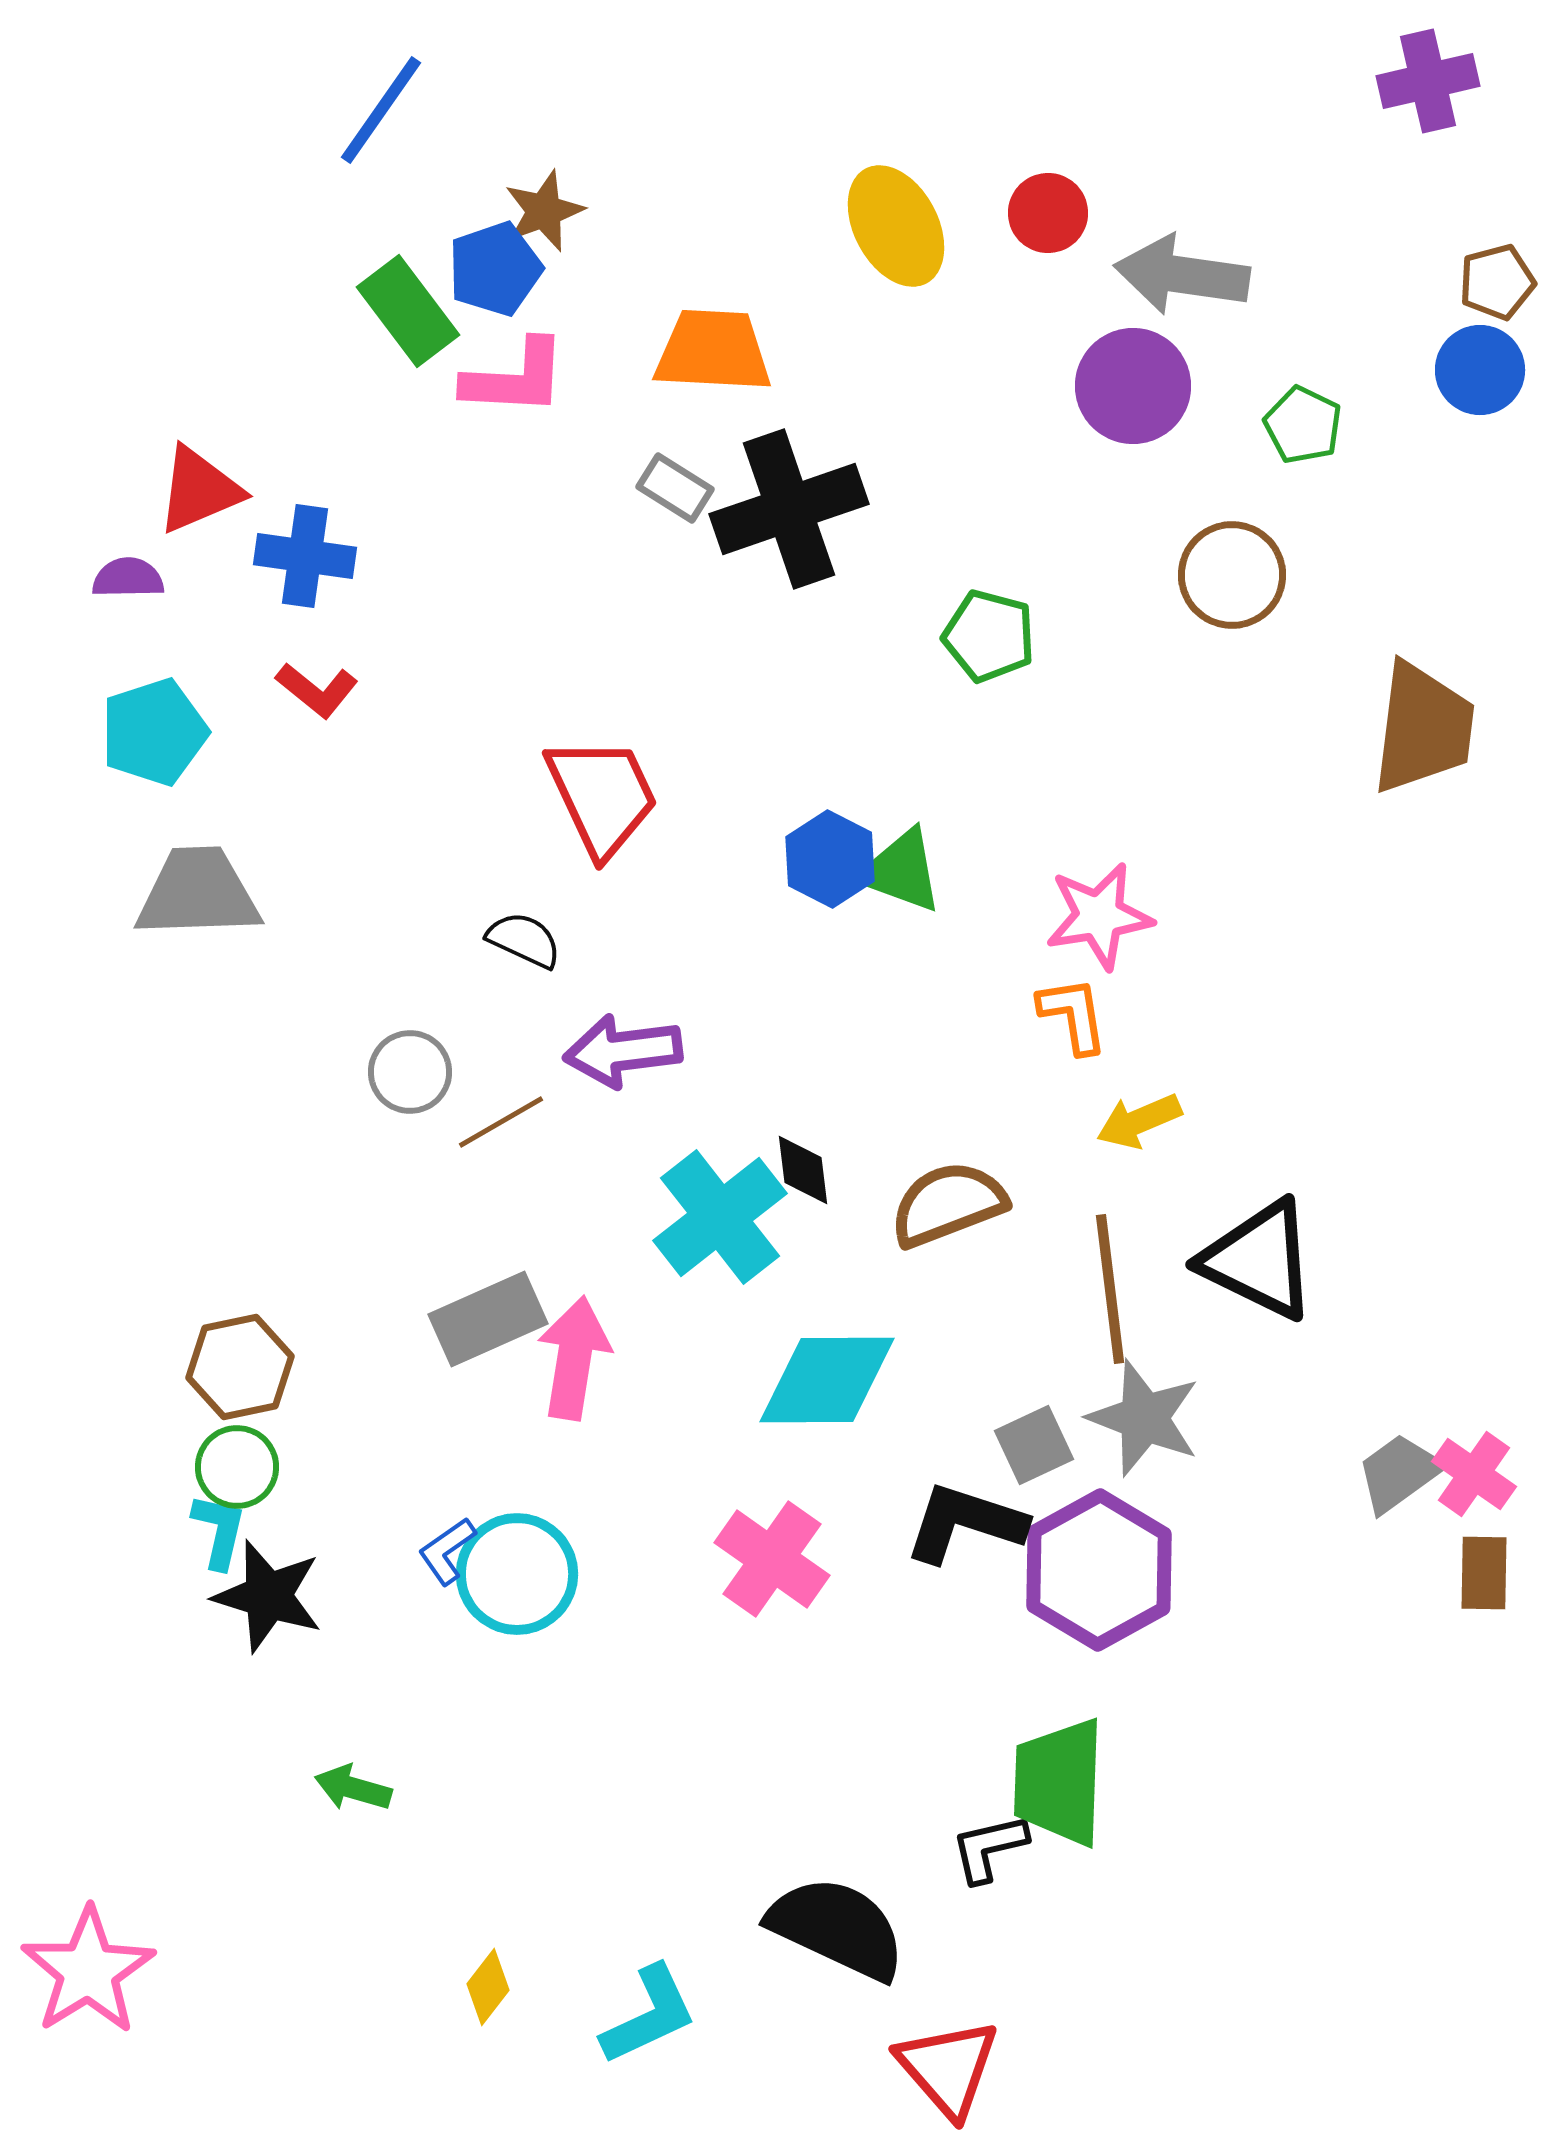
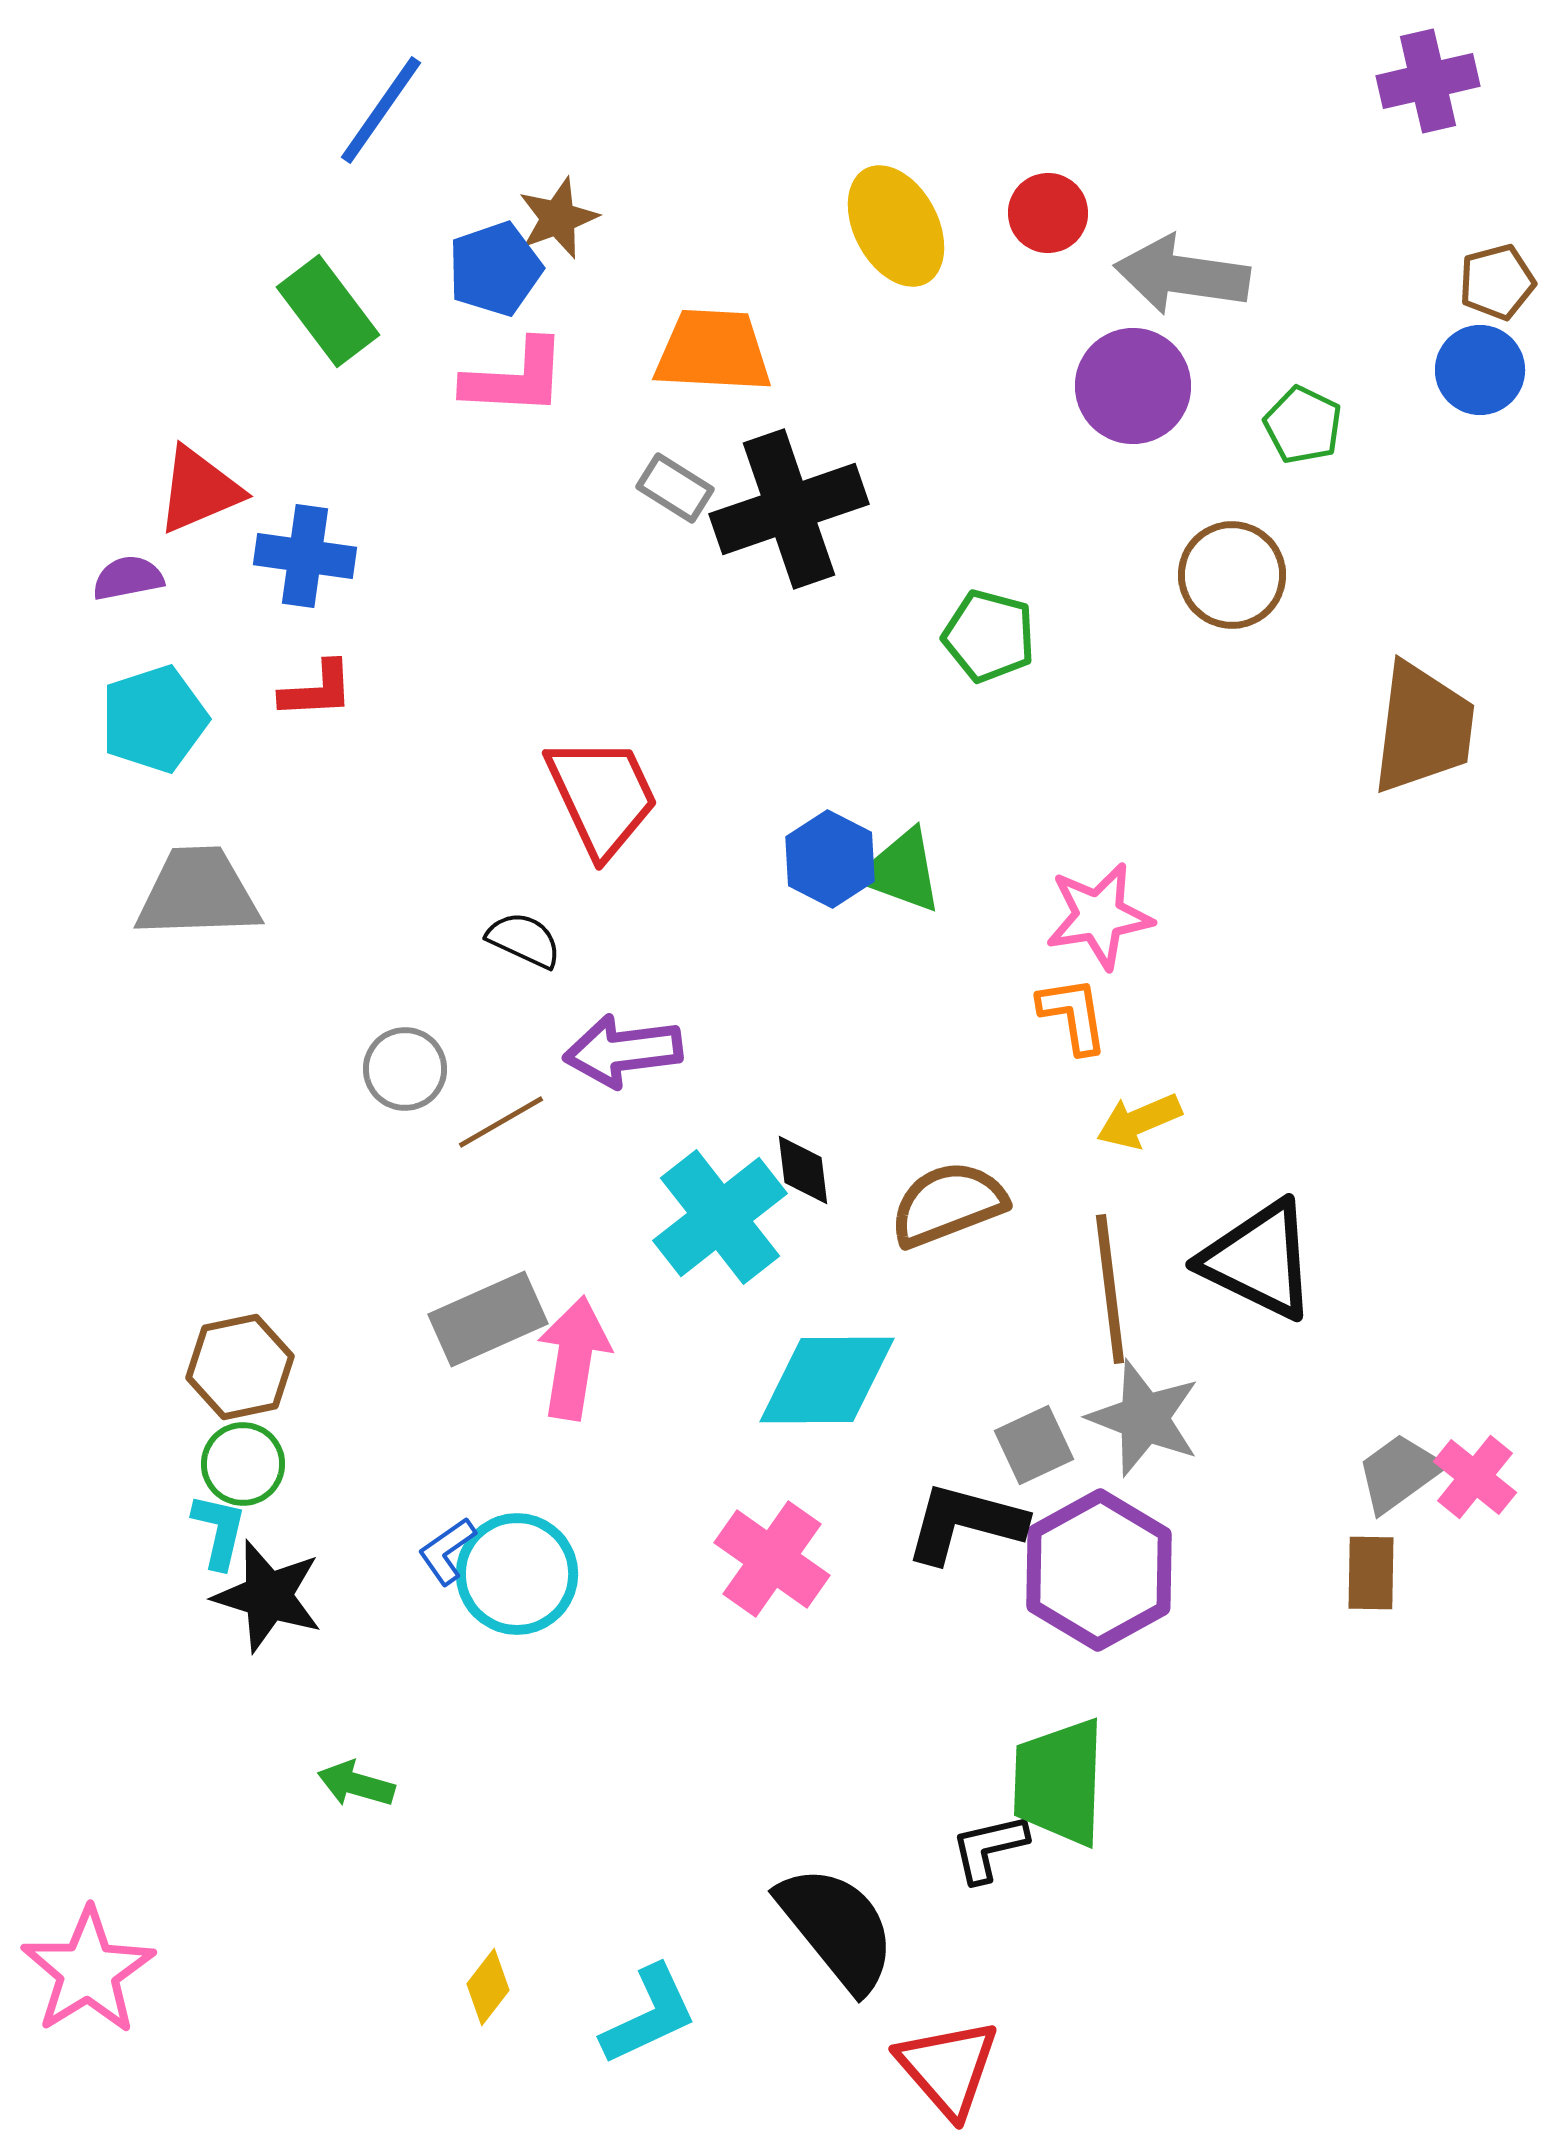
brown star at (544, 211): moved 14 px right, 7 px down
green rectangle at (408, 311): moved 80 px left
purple semicircle at (128, 578): rotated 10 degrees counterclockwise
red L-shape at (317, 690): rotated 42 degrees counterclockwise
cyan pentagon at (154, 732): moved 13 px up
gray circle at (410, 1072): moved 5 px left, 3 px up
green circle at (237, 1467): moved 6 px right, 3 px up
pink cross at (1474, 1474): moved 1 px right, 3 px down; rotated 4 degrees clockwise
black L-shape at (965, 1523): rotated 3 degrees counterclockwise
brown rectangle at (1484, 1573): moved 113 px left
green arrow at (353, 1788): moved 3 px right, 4 px up
black semicircle at (837, 1928): rotated 26 degrees clockwise
